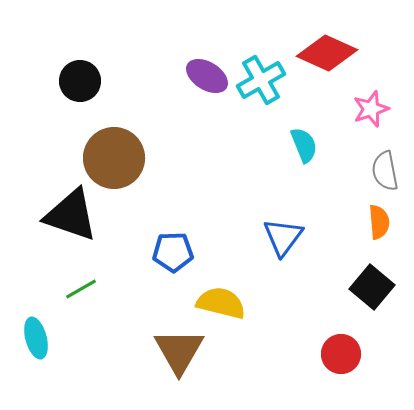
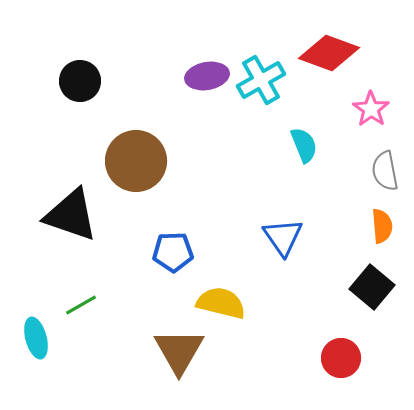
red diamond: moved 2 px right; rotated 4 degrees counterclockwise
purple ellipse: rotated 42 degrees counterclockwise
pink star: rotated 18 degrees counterclockwise
brown circle: moved 22 px right, 3 px down
orange semicircle: moved 3 px right, 4 px down
blue triangle: rotated 12 degrees counterclockwise
green line: moved 16 px down
red circle: moved 4 px down
